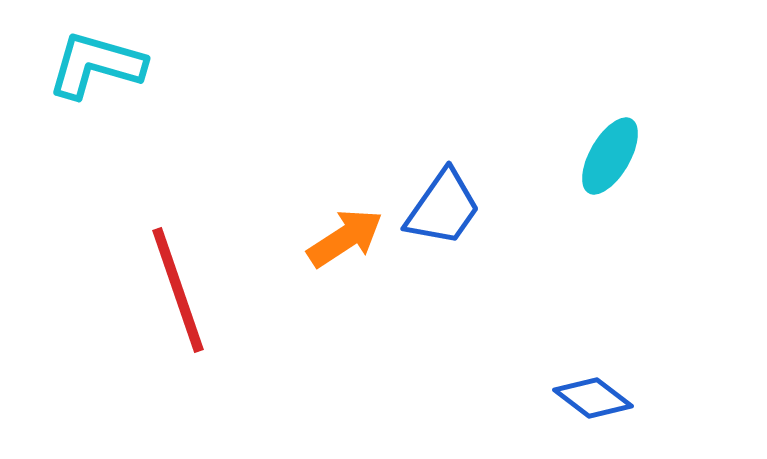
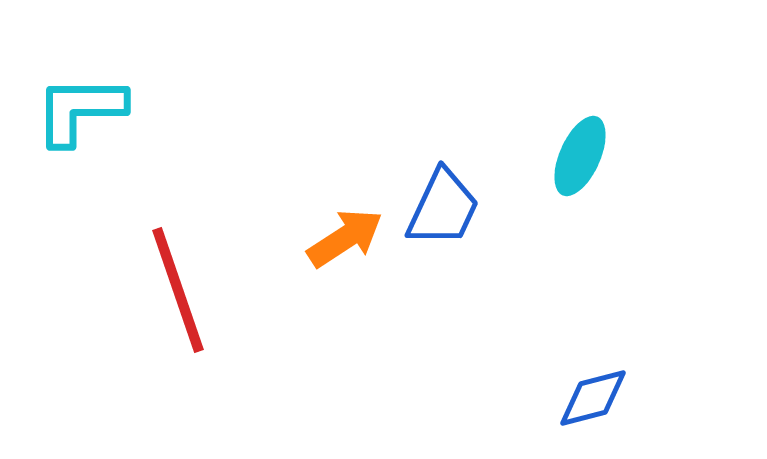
cyan L-shape: moved 16 px left, 45 px down; rotated 16 degrees counterclockwise
cyan ellipse: moved 30 px left; rotated 6 degrees counterclockwise
blue trapezoid: rotated 10 degrees counterclockwise
blue diamond: rotated 52 degrees counterclockwise
